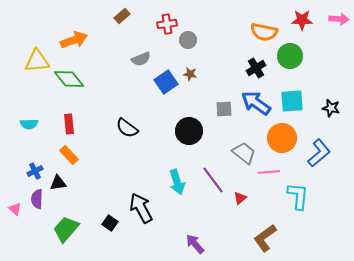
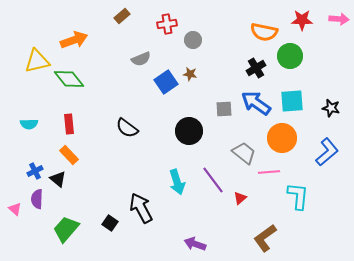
gray circle: moved 5 px right
yellow triangle: rotated 8 degrees counterclockwise
blue L-shape: moved 8 px right, 1 px up
black triangle: moved 4 px up; rotated 48 degrees clockwise
purple arrow: rotated 30 degrees counterclockwise
